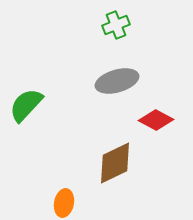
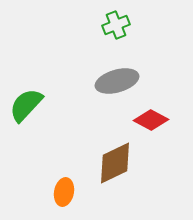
red diamond: moved 5 px left
orange ellipse: moved 11 px up
